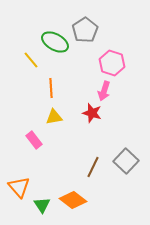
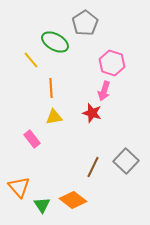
gray pentagon: moved 7 px up
pink rectangle: moved 2 px left, 1 px up
